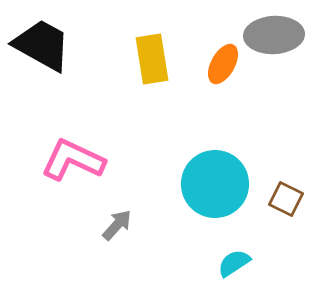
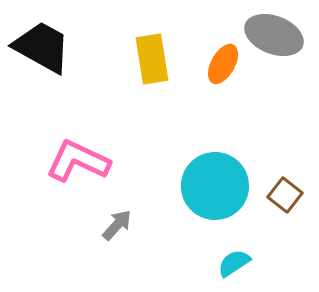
gray ellipse: rotated 24 degrees clockwise
black trapezoid: moved 2 px down
pink L-shape: moved 5 px right, 1 px down
cyan circle: moved 2 px down
brown square: moved 1 px left, 4 px up; rotated 12 degrees clockwise
